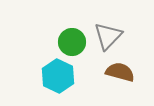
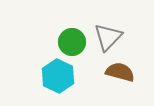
gray triangle: moved 1 px down
